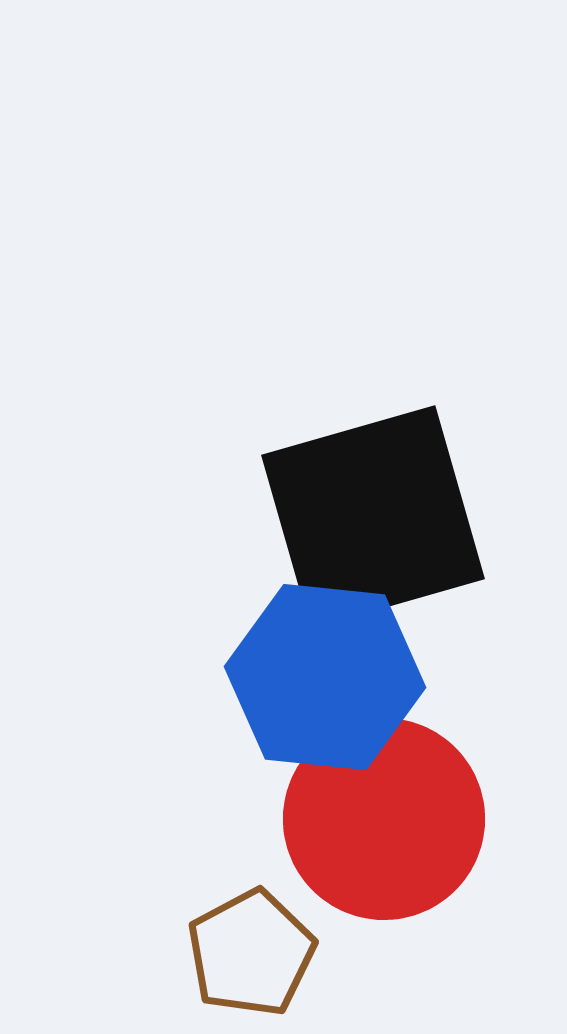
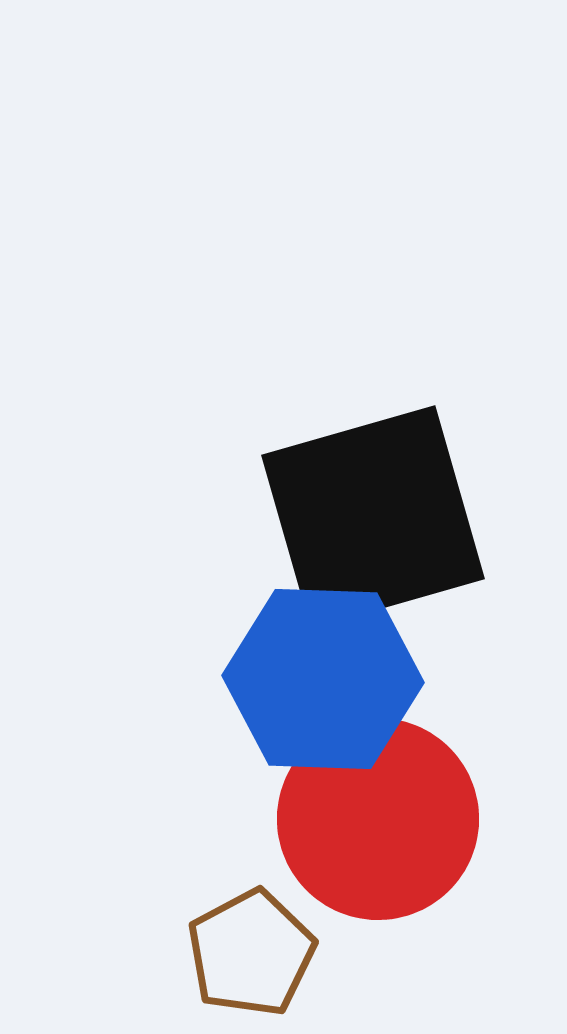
blue hexagon: moved 2 px left, 2 px down; rotated 4 degrees counterclockwise
red circle: moved 6 px left
